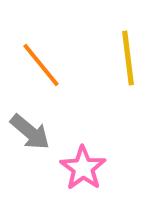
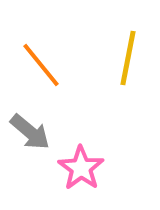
yellow line: rotated 18 degrees clockwise
pink star: moved 2 px left
